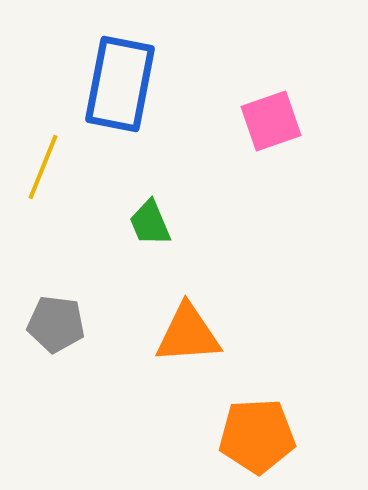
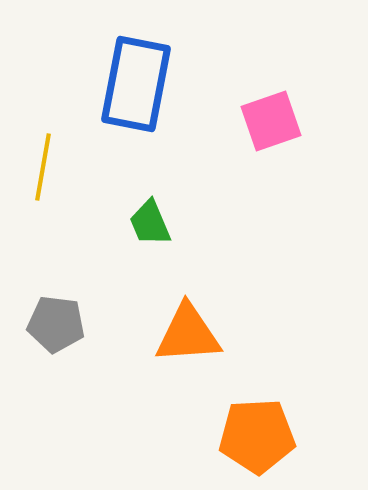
blue rectangle: moved 16 px right
yellow line: rotated 12 degrees counterclockwise
